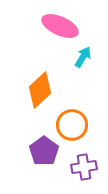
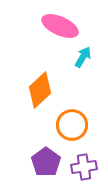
purple pentagon: moved 2 px right, 11 px down
